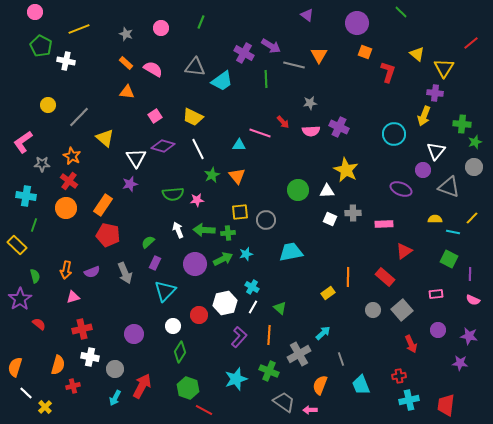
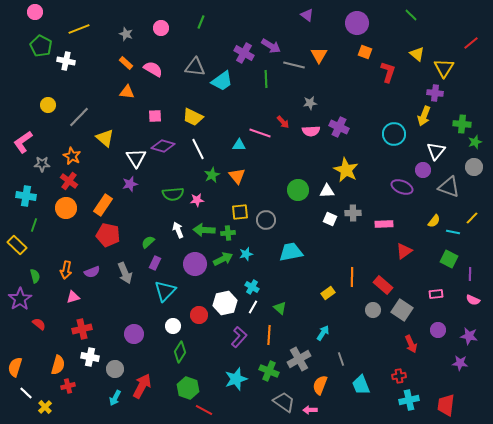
green line at (401, 12): moved 10 px right, 3 px down
pink square at (155, 116): rotated 32 degrees clockwise
purple ellipse at (401, 189): moved 1 px right, 2 px up
yellow semicircle at (435, 219): moved 1 px left, 2 px down; rotated 128 degrees clockwise
orange line at (348, 277): moved 4 px right
red rectangle at (385, 277): moved 2 px left, 8 px down
gray square at (402, 310): rotated 15 degrees counterclockwise
cyan arrow at (323, 333): rotated 14 degrees counterclockwise
gray cross at (299, 354): moved 5 px down
red cross at (73, 386): moved 5 px left
